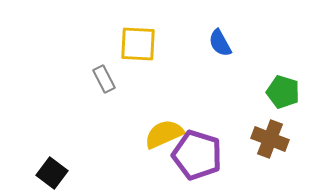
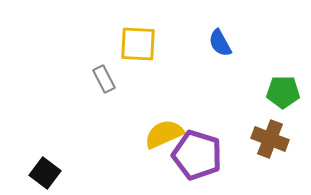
green pentagon: rotated 16 degrees counterclockwise
black square: moved 7 px left
